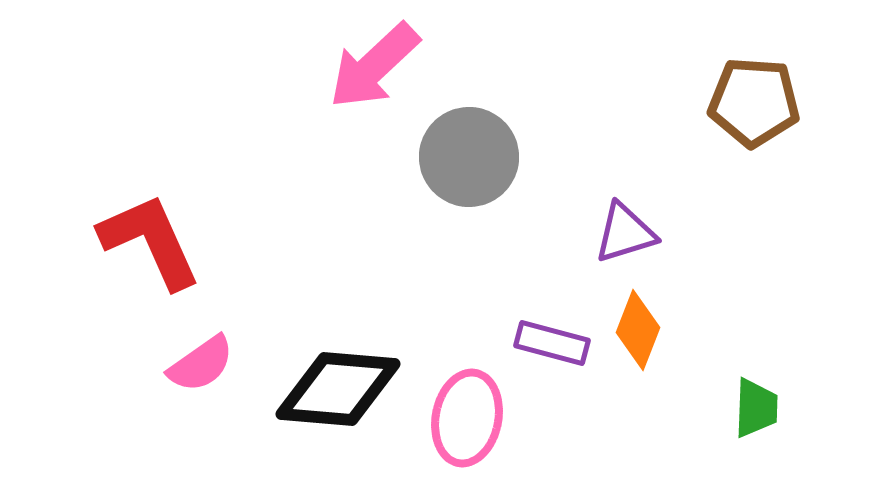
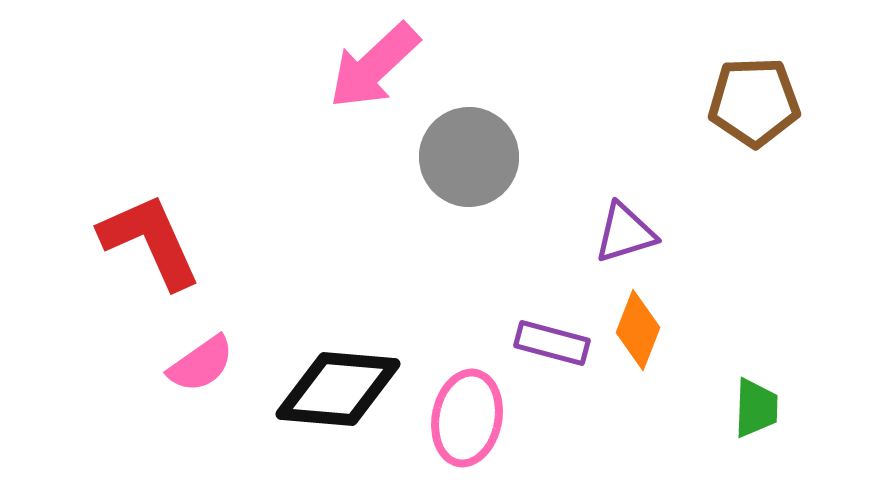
brown pentagon: rotated 6 degrees counterclockwise
